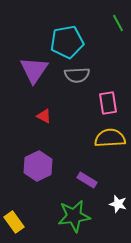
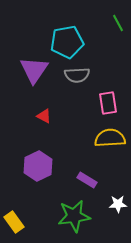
white star: rotated 18 degrees counterclockwise
